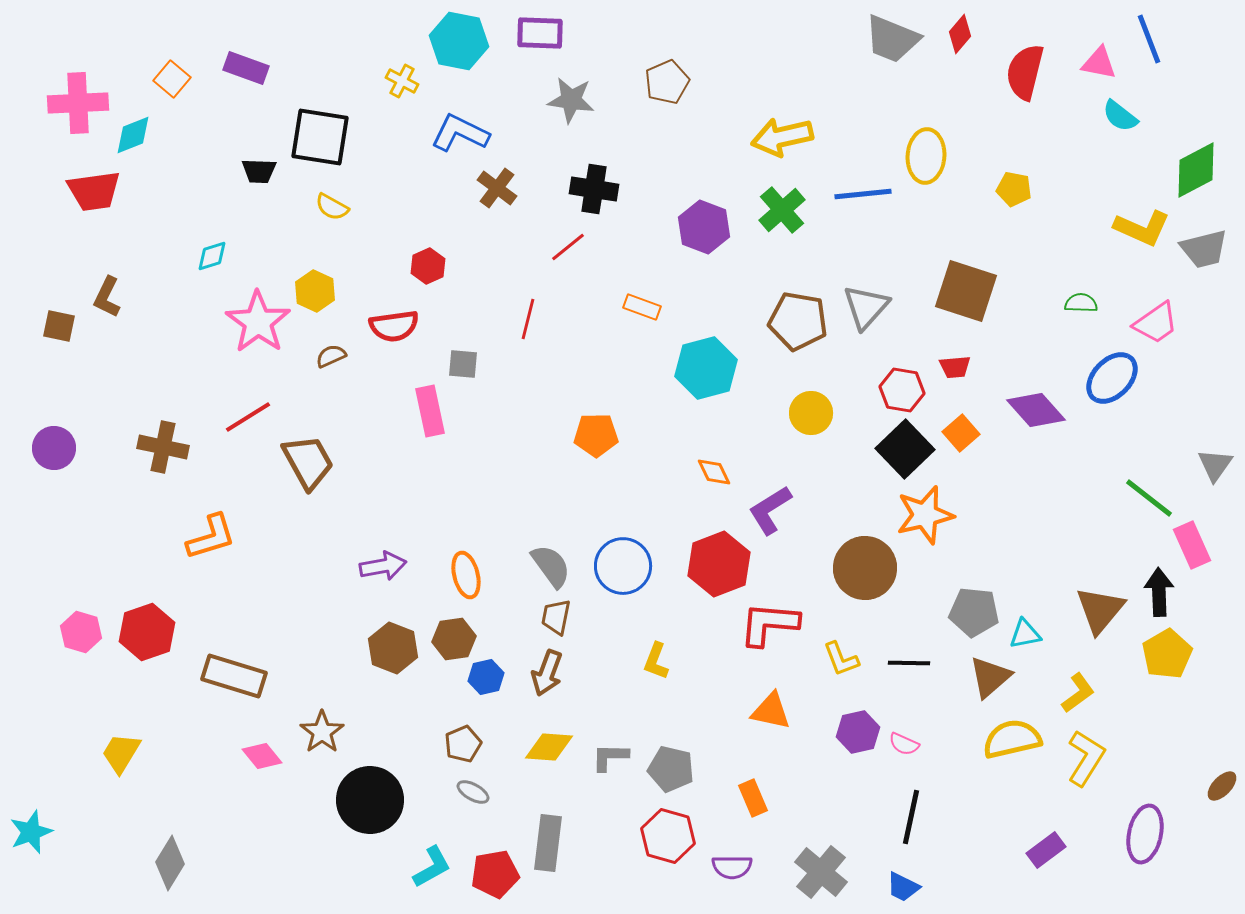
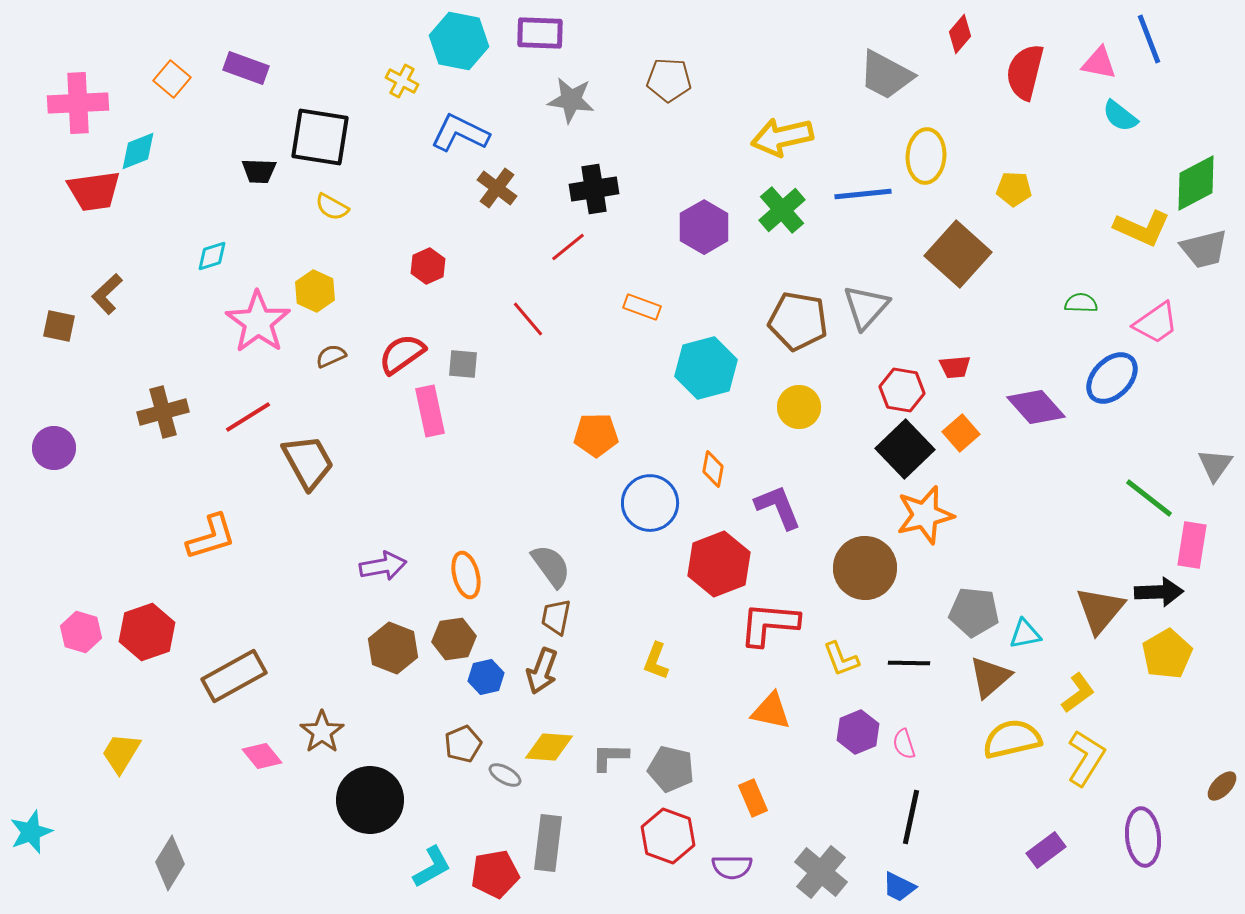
gray trapezoid at (892, 39): moved 6 px left, 36 px down; rotated 6 degrees clockwise
brown pentagon at (667, 82): moved 2 px right, 2 px up; rotated 27 degrees clockwise
cyan diamond at (133, 135): moved 5 px right, 16 px down
green diamond at (1196, 170): moved 13 px down
black cross at (594, 189): rotated 18 degrees counterclockwise
yellow pentagon at (1014, 189): rotated 8 degrees counterclockwise
purple hexagon at (704, 227): rotated 9 degrees clockwise
brown square at (966, 291): moved 8 px left, 37 px up; rotated 24 degrees clockwise
brown L-shape at (107, 297): moved 3 px up; rotated 21 degrees clockwise
red line at (528, 319): rotated 54 degrees counterclockwise
red semicircle at (394, 326): moved 8 px right, 28 px down; rotated 153 degrees clockwise
purple diamond at (1036, 410): moved 3 px up
yellow circle at (811, 413): moved 12 px left, 6 px up
brown cross at (163, 447): moved 35 px up; rotated 27 degrees counterclockwise
orange diamond at (714, 472): moved 1 px left, 3 px up; rotated 36 degrees clockwise
purple L-shape at (770, 510): moved 8 px right, 3 px up; rotated 100 degrees clockwise
pink rectangle at (1192, 545): rotated 33 degrees clockwise
blue circle at (623, 566): moved 27 px right, 63 px up
black arrow at (1159, 592): rotated 90 degrees clockwise
brown arrow at (547, 673): moved 5 px left, 2 px up
brown rectangle at (234, 676): rotated 46 degrees counterclockwise
purple hexagon at (858, 732): rotated 9 degrees counterclockwise
pink semicircle at (904, 744): rotated 48 degrees clockwise
gray ellipse at (473, 792): moved 32 px right, 17 px up
purple ellipse at (1145, 834): moved 2 px left, 3 px down; rotated 18 degrees counterclockwise
red hexagon at (668, 836): rotated 4 degrees clockwise
blue trapezoid at (903, 887): moved 4 px left
